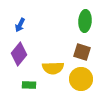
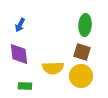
green ellipse: moved 4 px down
purple diamond: rotated 45 degrees counterclockwise
yellow circle: moved 3 px up
green rectangle: moved 4 px left, 1 px down
